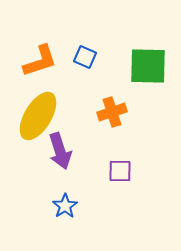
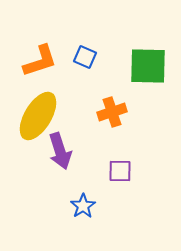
blue star: moved 18 px right
